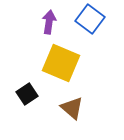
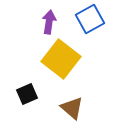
blue square: rotated 24 degrees clockwise
yellow square: moved 4 px up; rotated 15 degrees clockwise
black square: rotated 10 degrees clockwise
